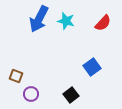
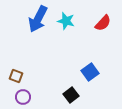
blue arrow: moved 1 px left
blue square: moved 2 px left, 5 px down
purple circle: moved 8 px left, 3 px down
